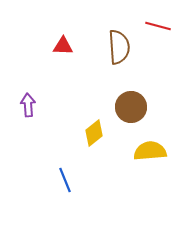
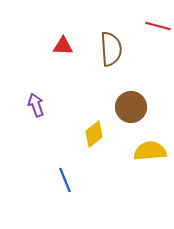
brown semicircle: moved 8 px left, 2 px down
purple arrow: moved 8 px right; rotated 15 degrees counterclockwise
yellow diamond: moved 1 px down
